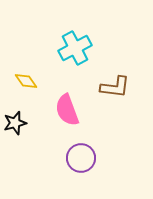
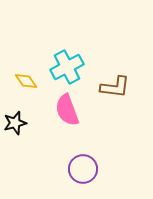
cyan cross: moved 8 px left, 19 px down
purple circle: moved 2 px right, 11 px down
